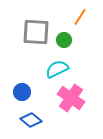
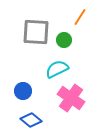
blue circle: moved 1 px right, 1 px up
